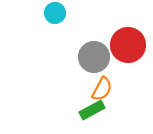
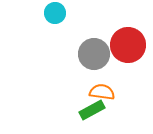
gray circle: moved 3 px up
orange semicircle: moved 3 px down; rotated 110 degrees counterclockwise
